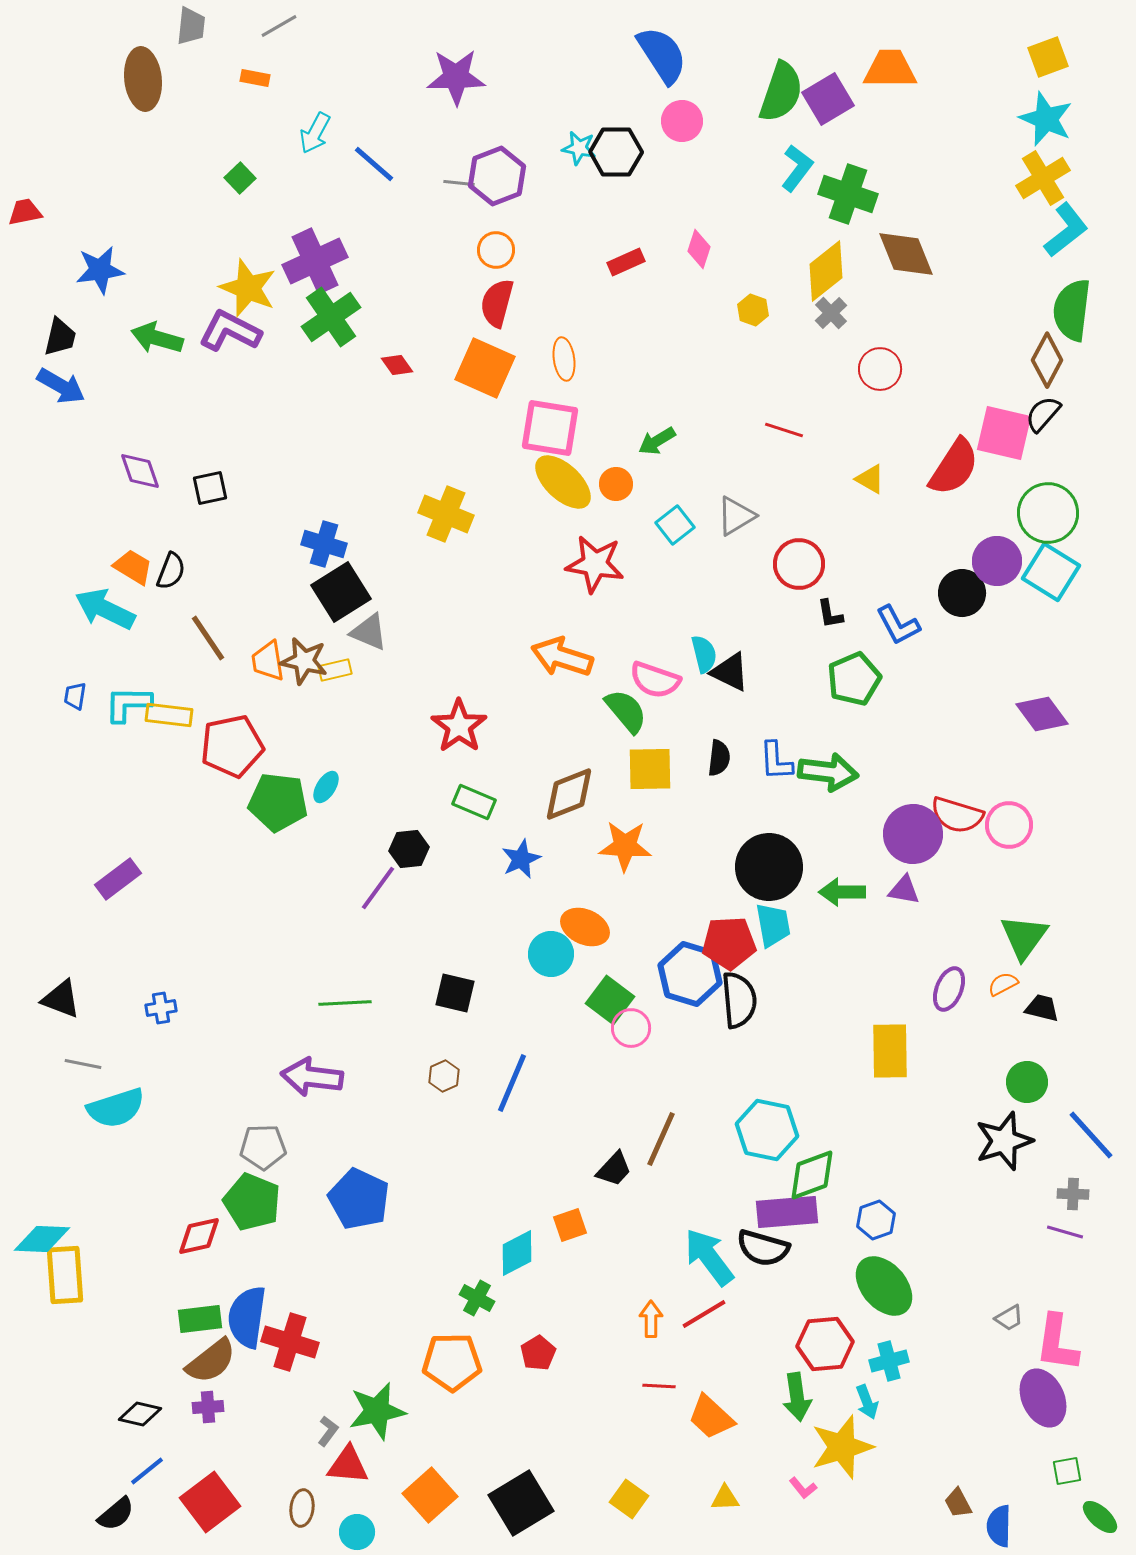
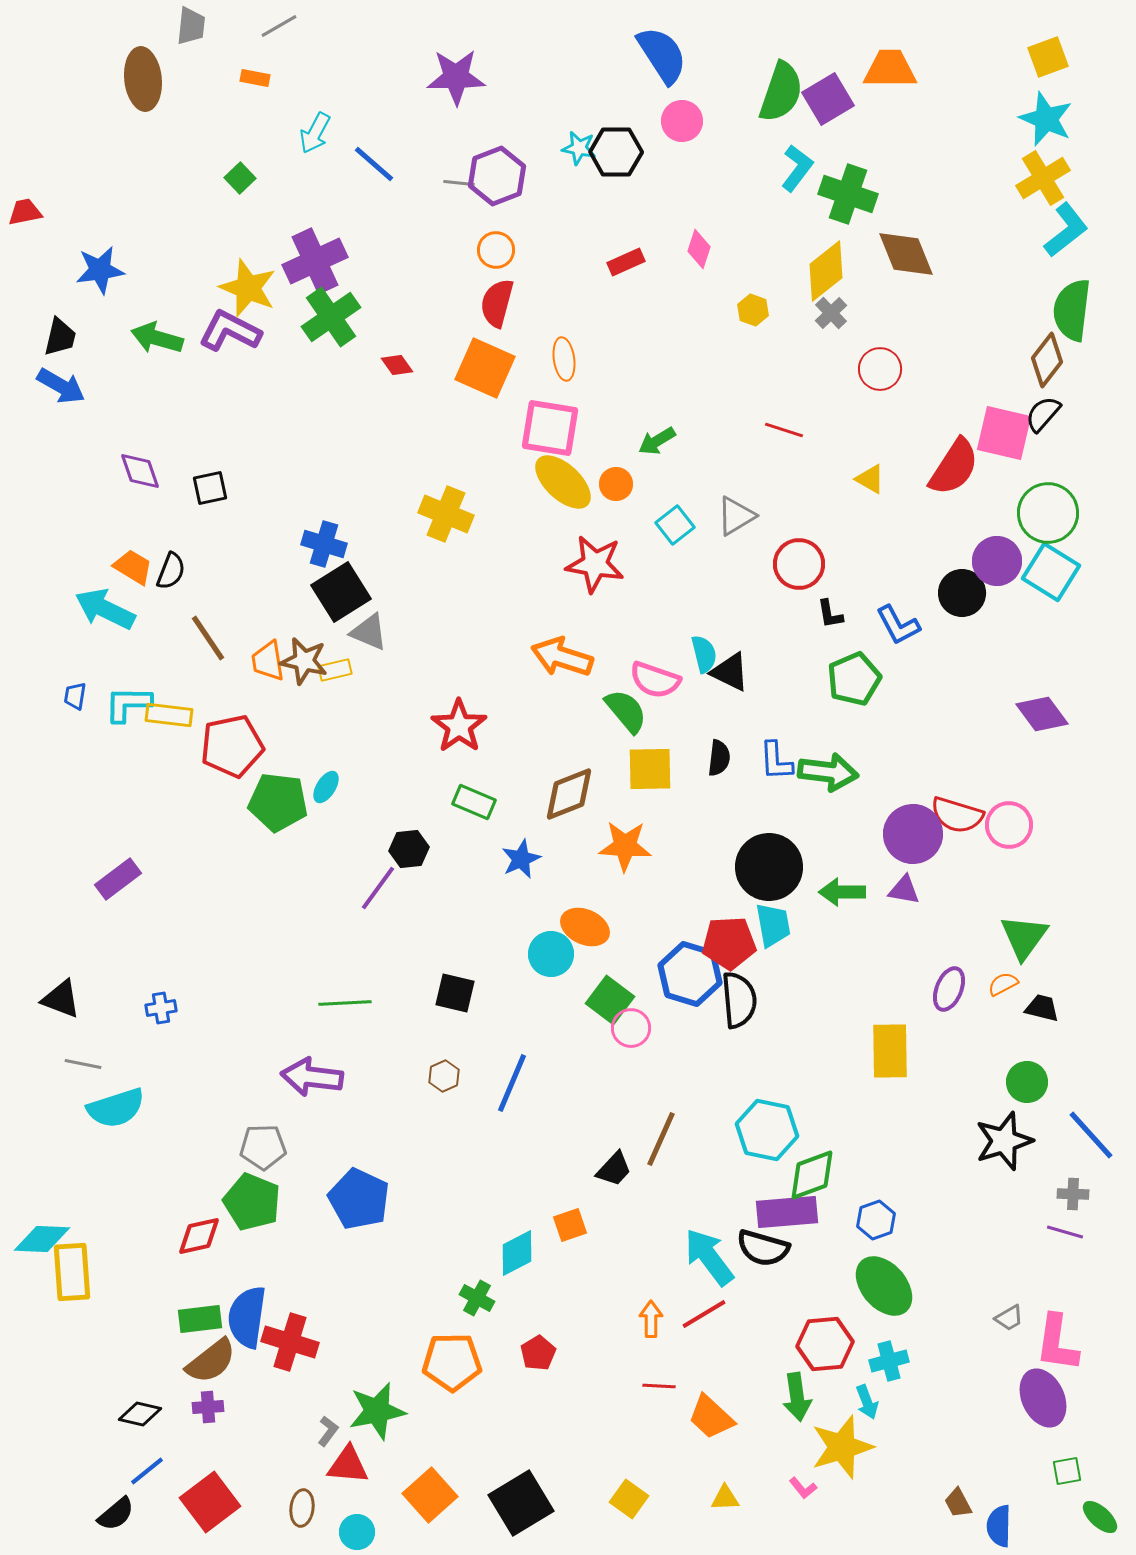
brown diamond at (1047, 360): rotated 10 degrees clockwise
yellow rectangle at (65, 1275): moved 7 px right, 3 px up
